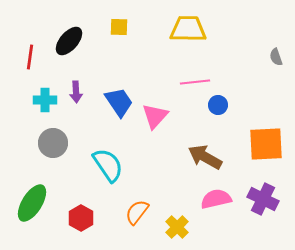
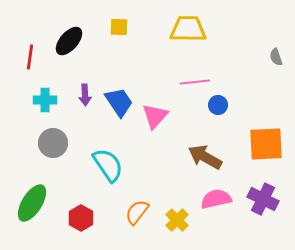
purple arrow: moved 9 px right, 3 px down
yellow cross: moved 7 px up
